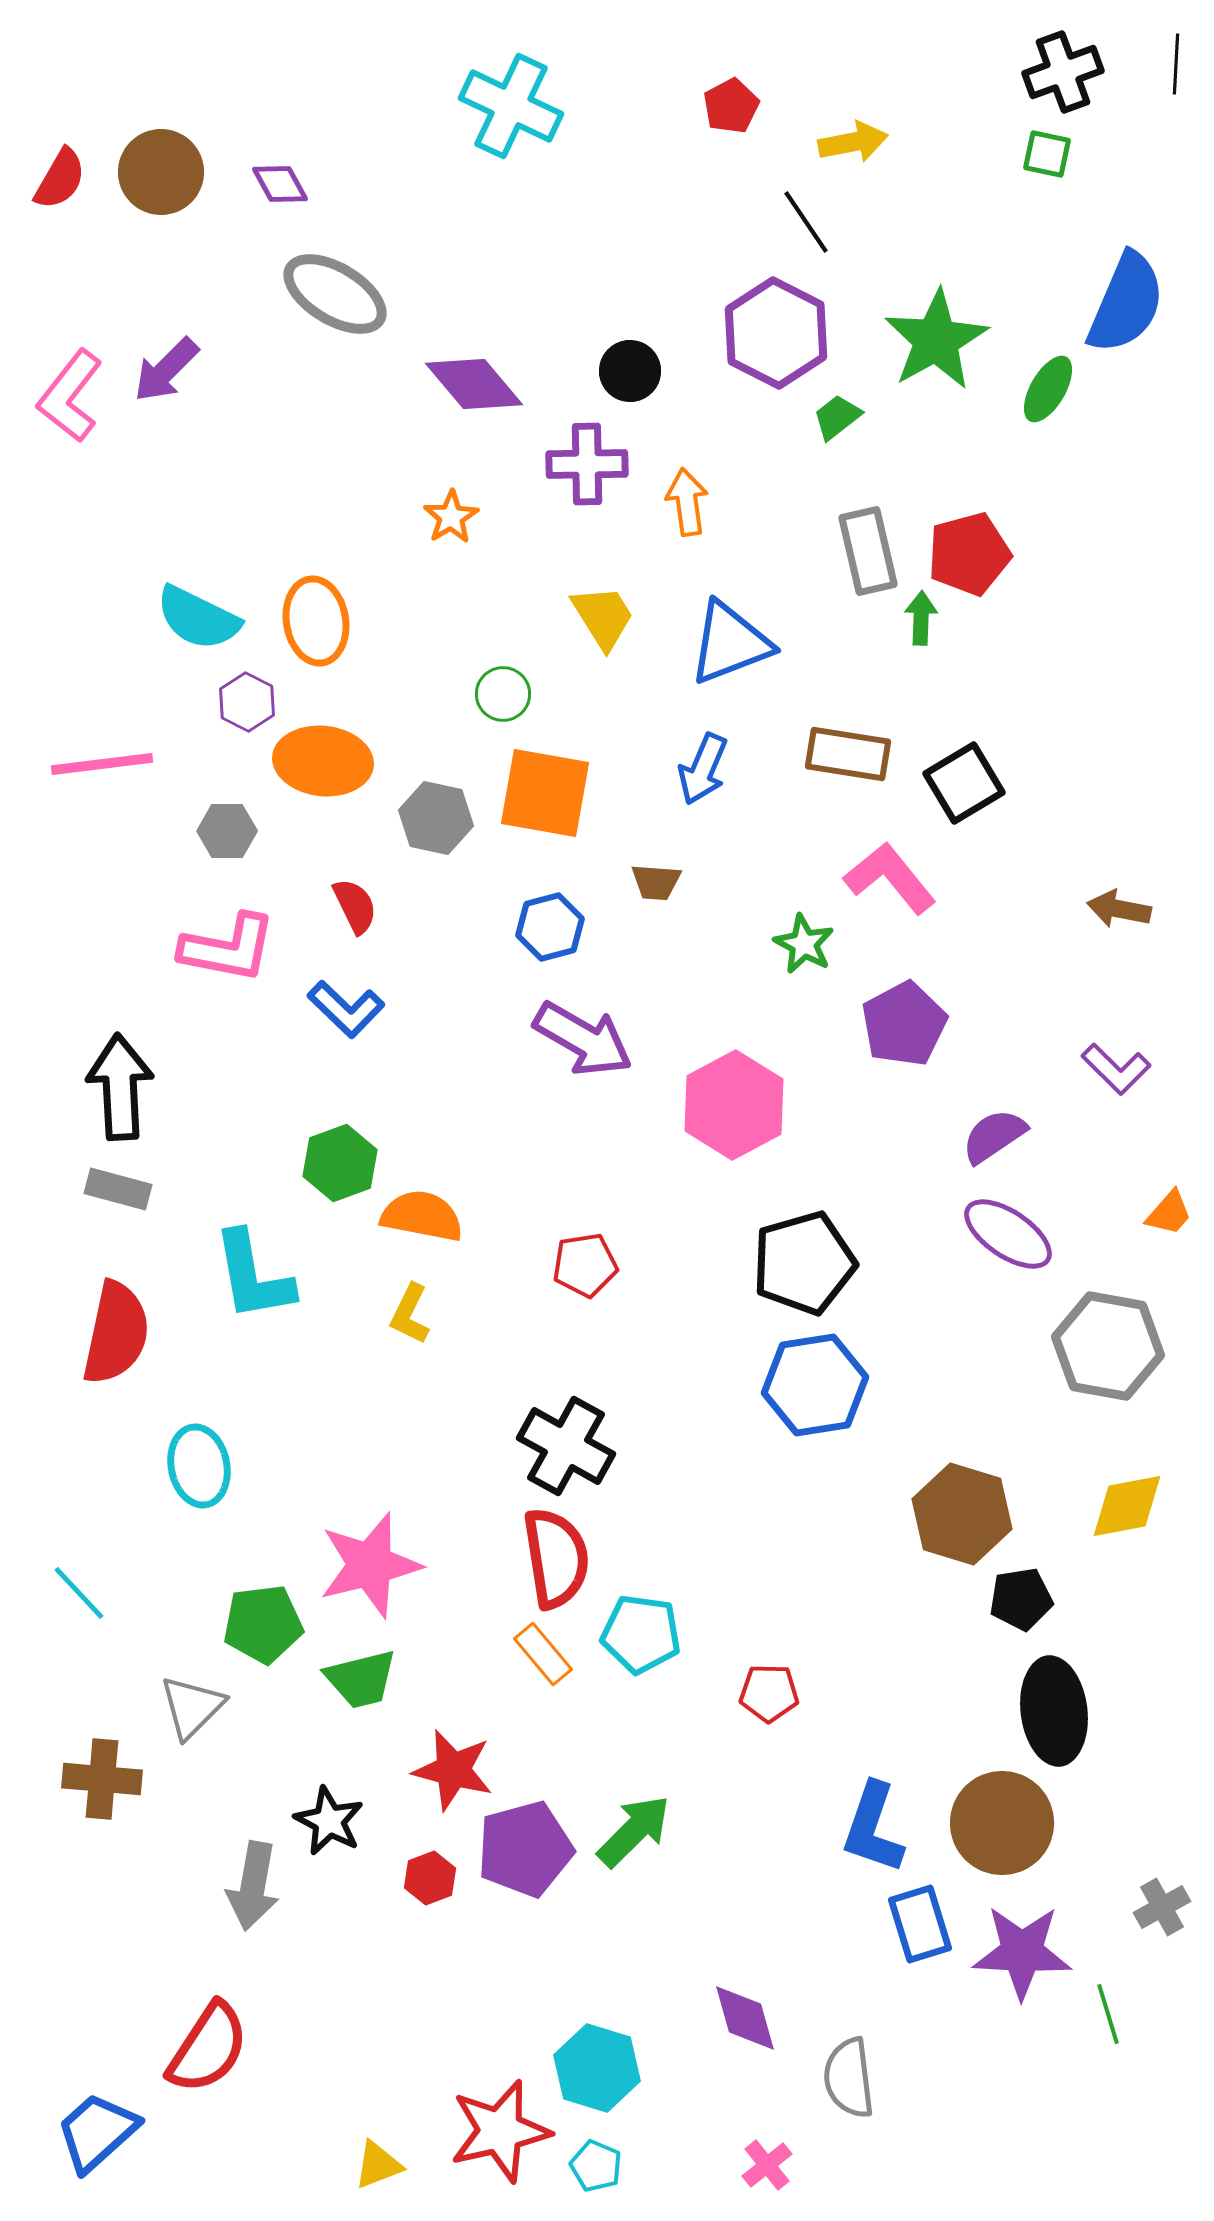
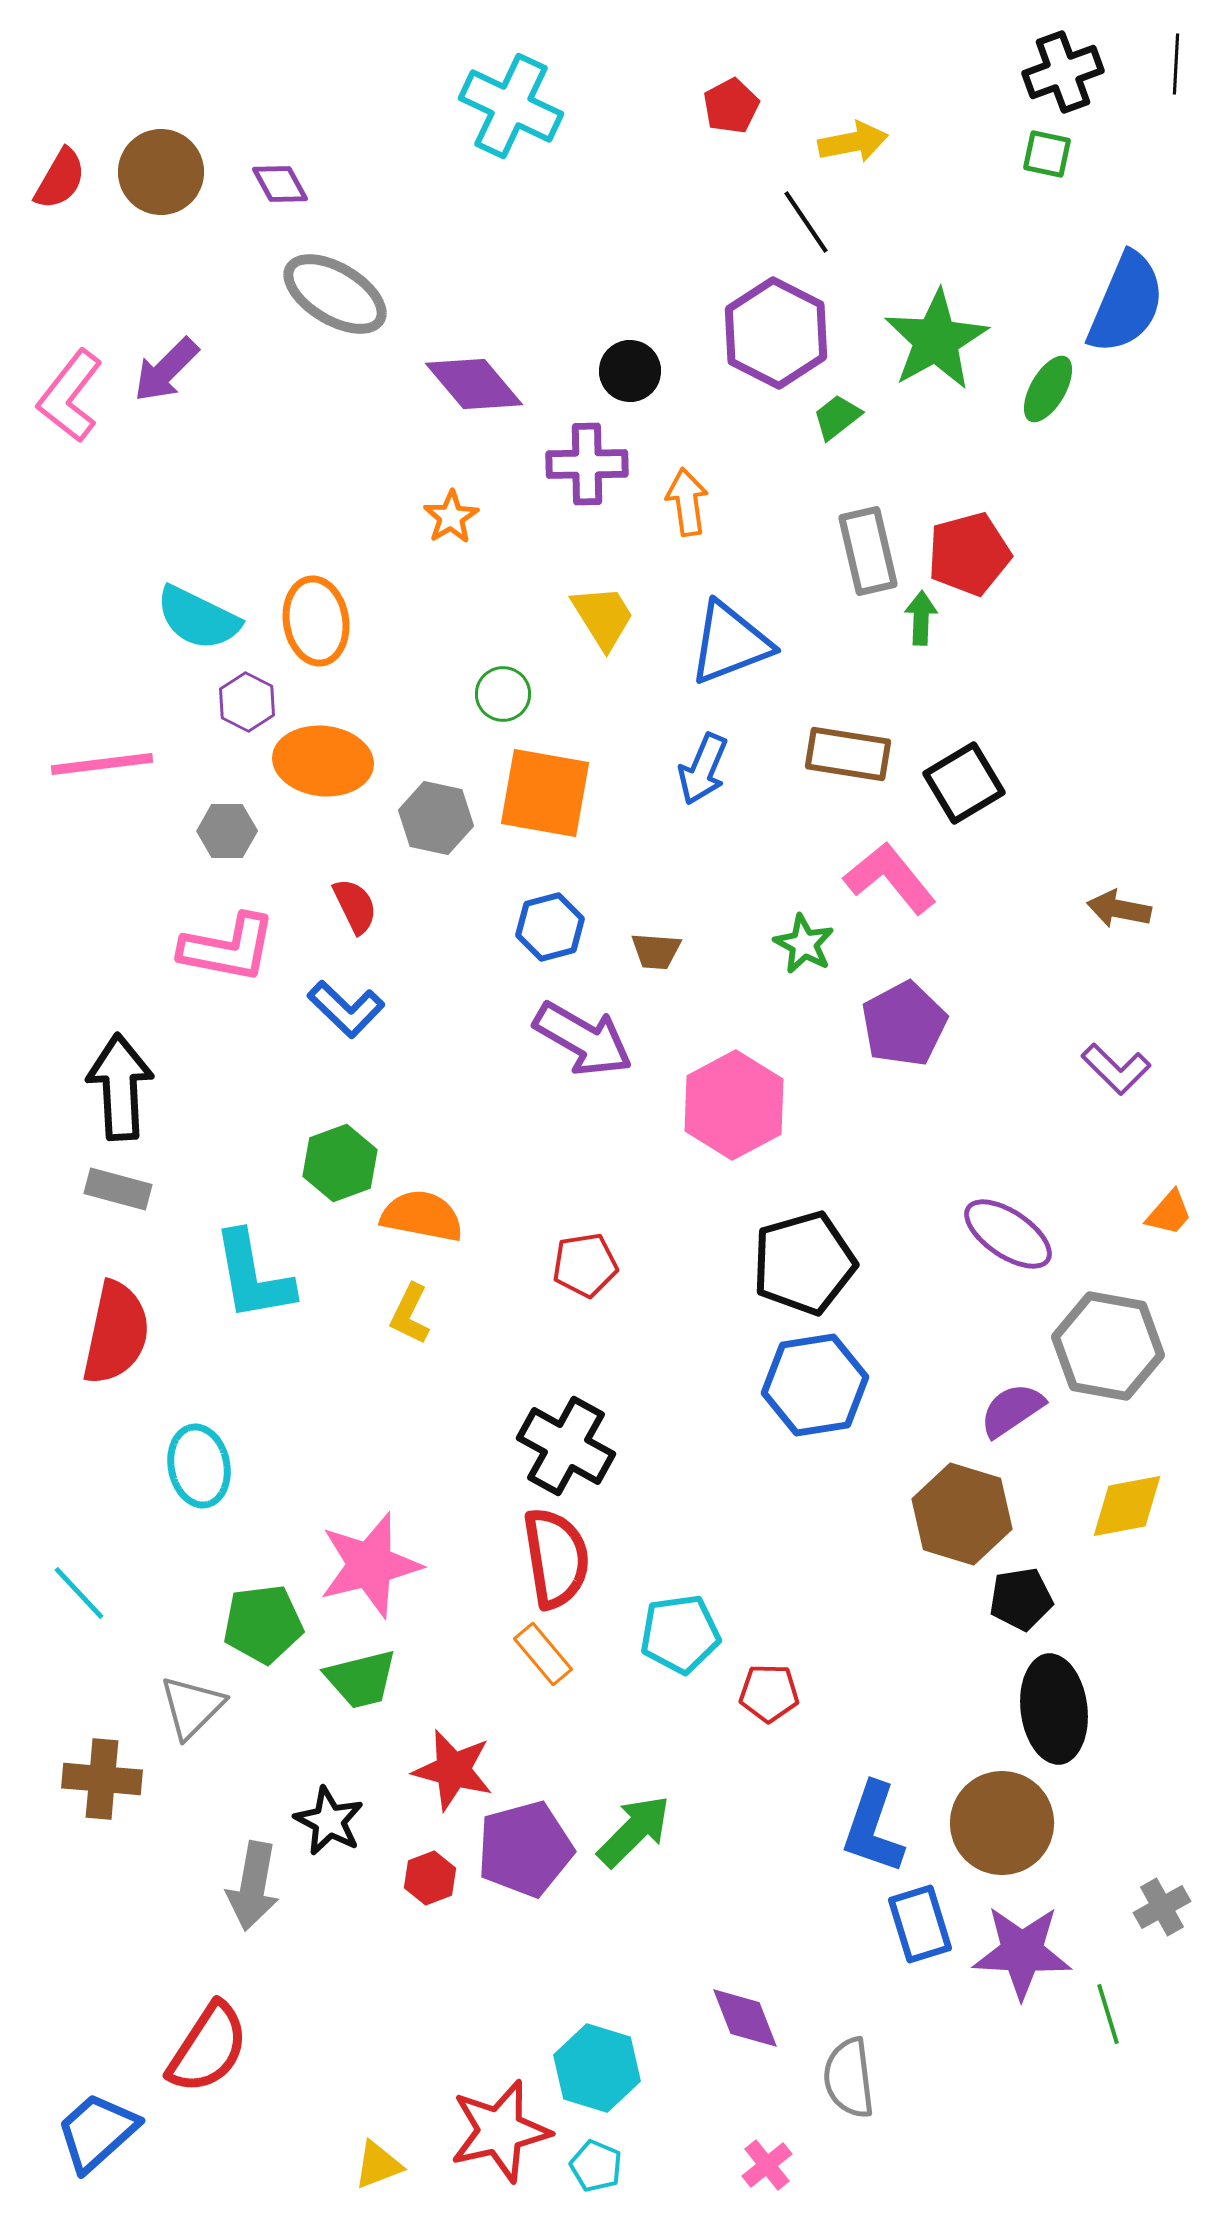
brown trapezoid at (656, 882): moved 69 px down
purple semicircle at (994, 1136): moved 18 px right, 274 px down
cyan pentagon at (641, 1634): moved 39 px right; rotated 16 degrees counterclockwise
black ellipse at (1054, 1711): moved 2 px up
purple diamond at (745, 2018): rotated 6 degrees counterclockwise
